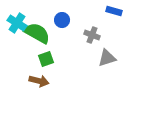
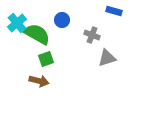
cyan cross: rotated 18 degrees clockwise
green semicircle: moved 1 px down
